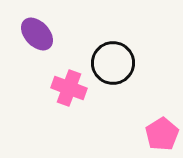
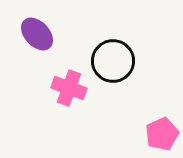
black circle: moved 2 px up
pink pentagon: rotated 8 degrees clockwise
